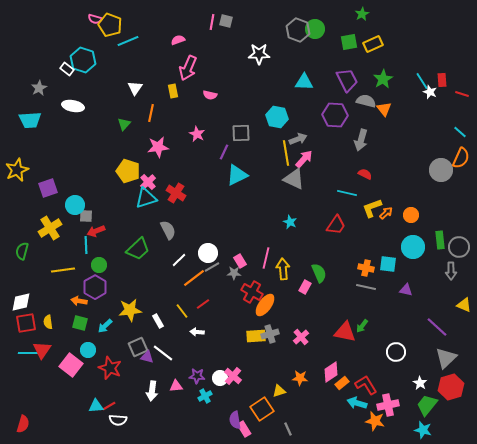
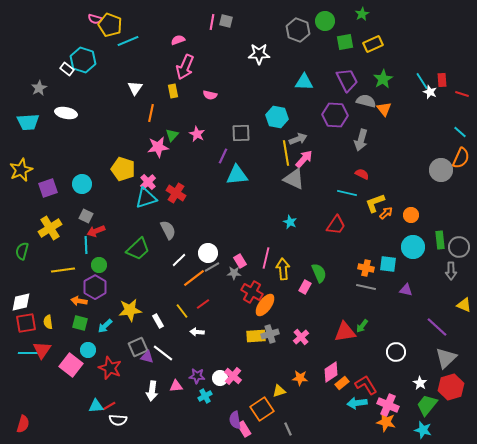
green circle at (315, 29): moved 10 px right, 8 px up
green square at (349, 42): moved 4 px left
pink arrow at (188, 68): moved 3 px left, 1 px up
white ellipse at (73, 106): moved 7 px left, 7 px down
cyan trapezoid at (30, 120): moved 2 px left, 2 px down
green triangle at (124, 124): moved 48 px right, 11 px down
purple line at (224, 152): moved 1 px left, 4 px down
yellow star at (17, 170): moved 4 px right
yellow pentagon at (128, 171): moved 5 px left, 2 px up
red semicircle at (365, 174): moved 3 px left
cyan triangle at (237, 175): rotated 20 degrees clockwise
cyan circle at (75, 205): moved 7 px right, 21 px up
yellow L-shape at (372, 208): moved 3 px right, 5 px up
gray square at (86, 216): rotated 24 degrees clockwise
red triangle at (345, 332): rotated 20 degrees counterclockwise
cyan arrow at (357, 403): rotated 24 degrees counterclockwise
pink cross at (388, 405): rotated 35 degrees clockwise
orange star at (375, 421): moved 11 px right, 1 px down
